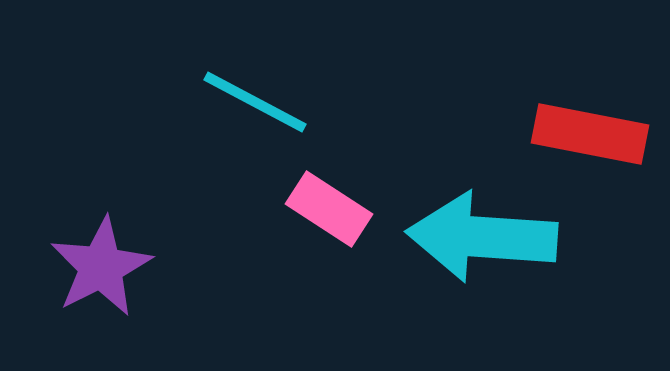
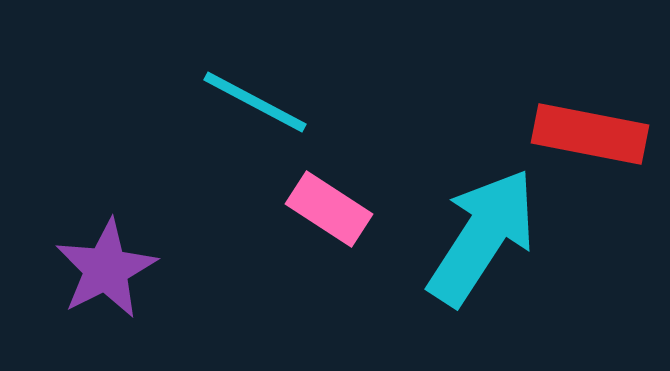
cyan arrow: rotated 119 degrees clockwise
purple star: moved 5 px right, 2 px down
